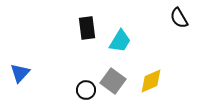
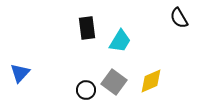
gray square: moved 1 px right, 1 px down
